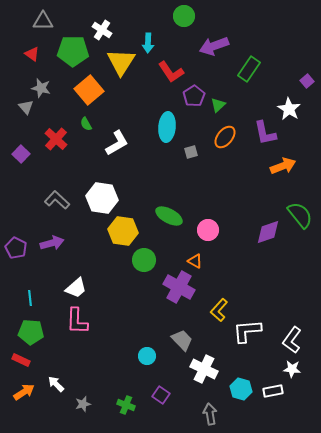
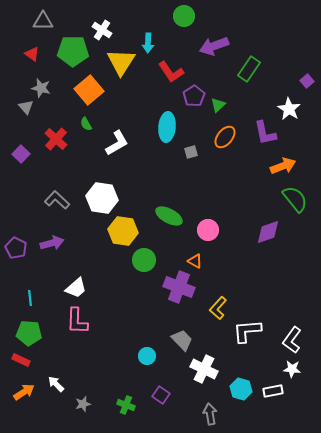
green semicircle at (300, 215): moved 5 px left, 16 px up
purple cross at (179, 287): rotated 8 degrees counterclockwise
yellow L-shape at (219, 310): moved 1 px left, 2 px up
green pentagon at (31, 332): moved 2 px left, 1 px down
